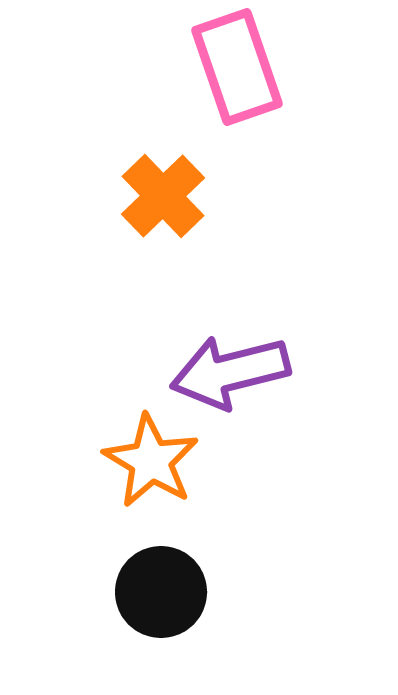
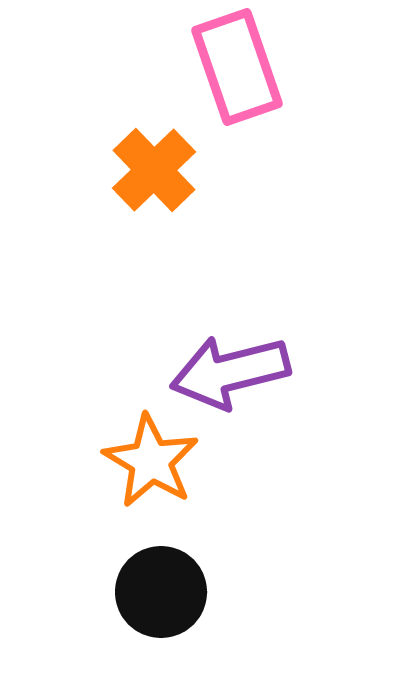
orange cross: moved 9 px left, 26 px up
